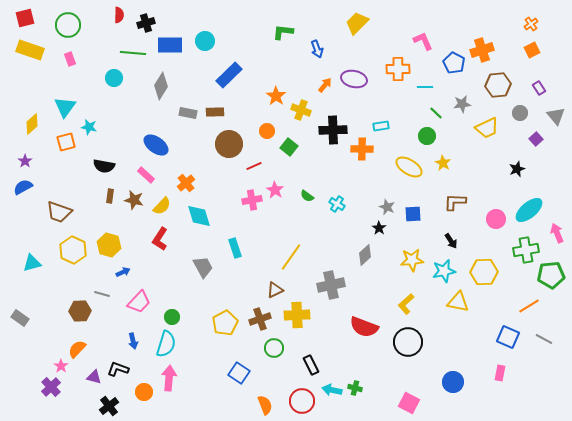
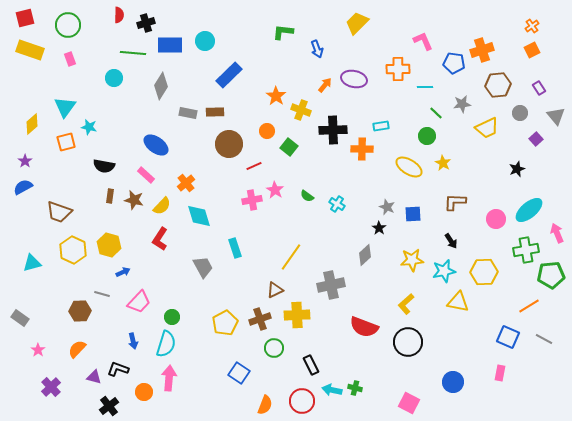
orange cross at (531, 24): moved 1 px right, 2 px down
blue pentagon at (454, 63): rotated 20 degrees counterclockwise
pink star at (61, 366): moved 23 px left, 16 px up
orange semicircle at (265, 405): rotated 42 degrees clockwise
